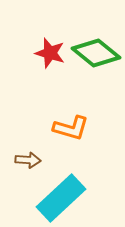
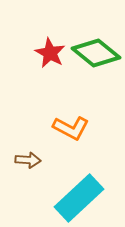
red star: rotated 12 degrees clockwise
orange L-shape: rotated 12 degrees clockwise
cyan rectangle: moved 18 px right
